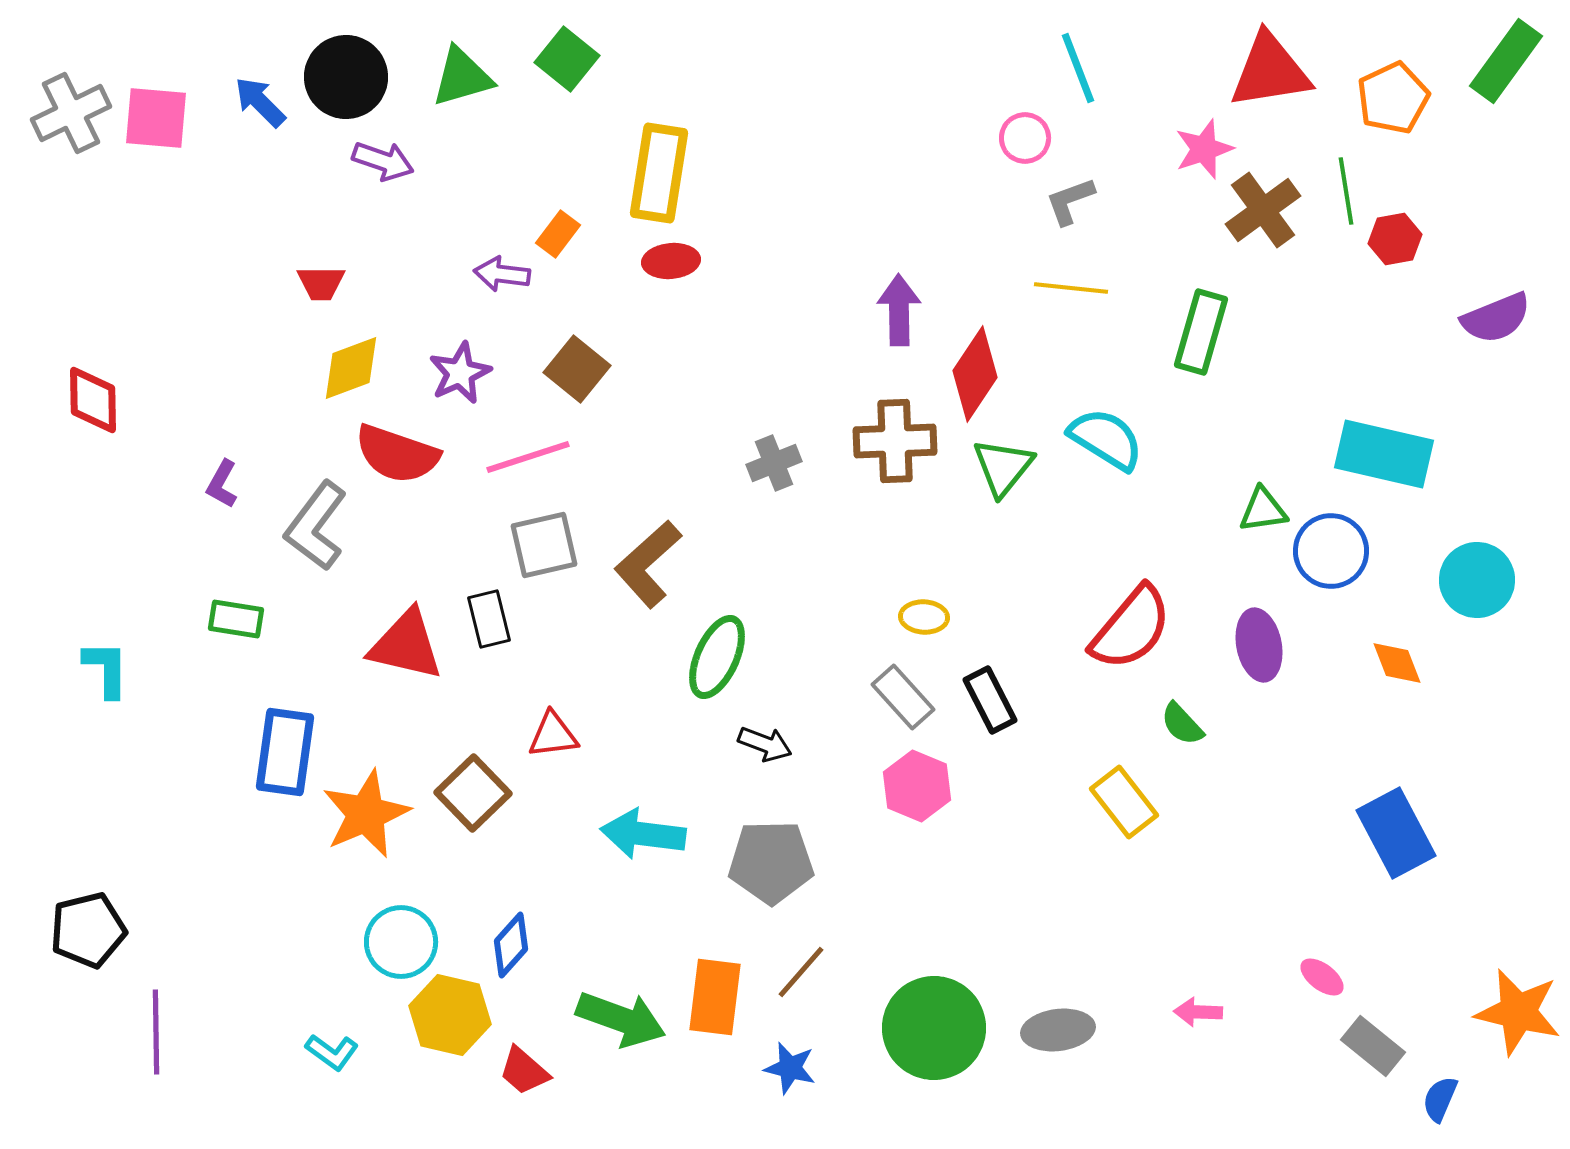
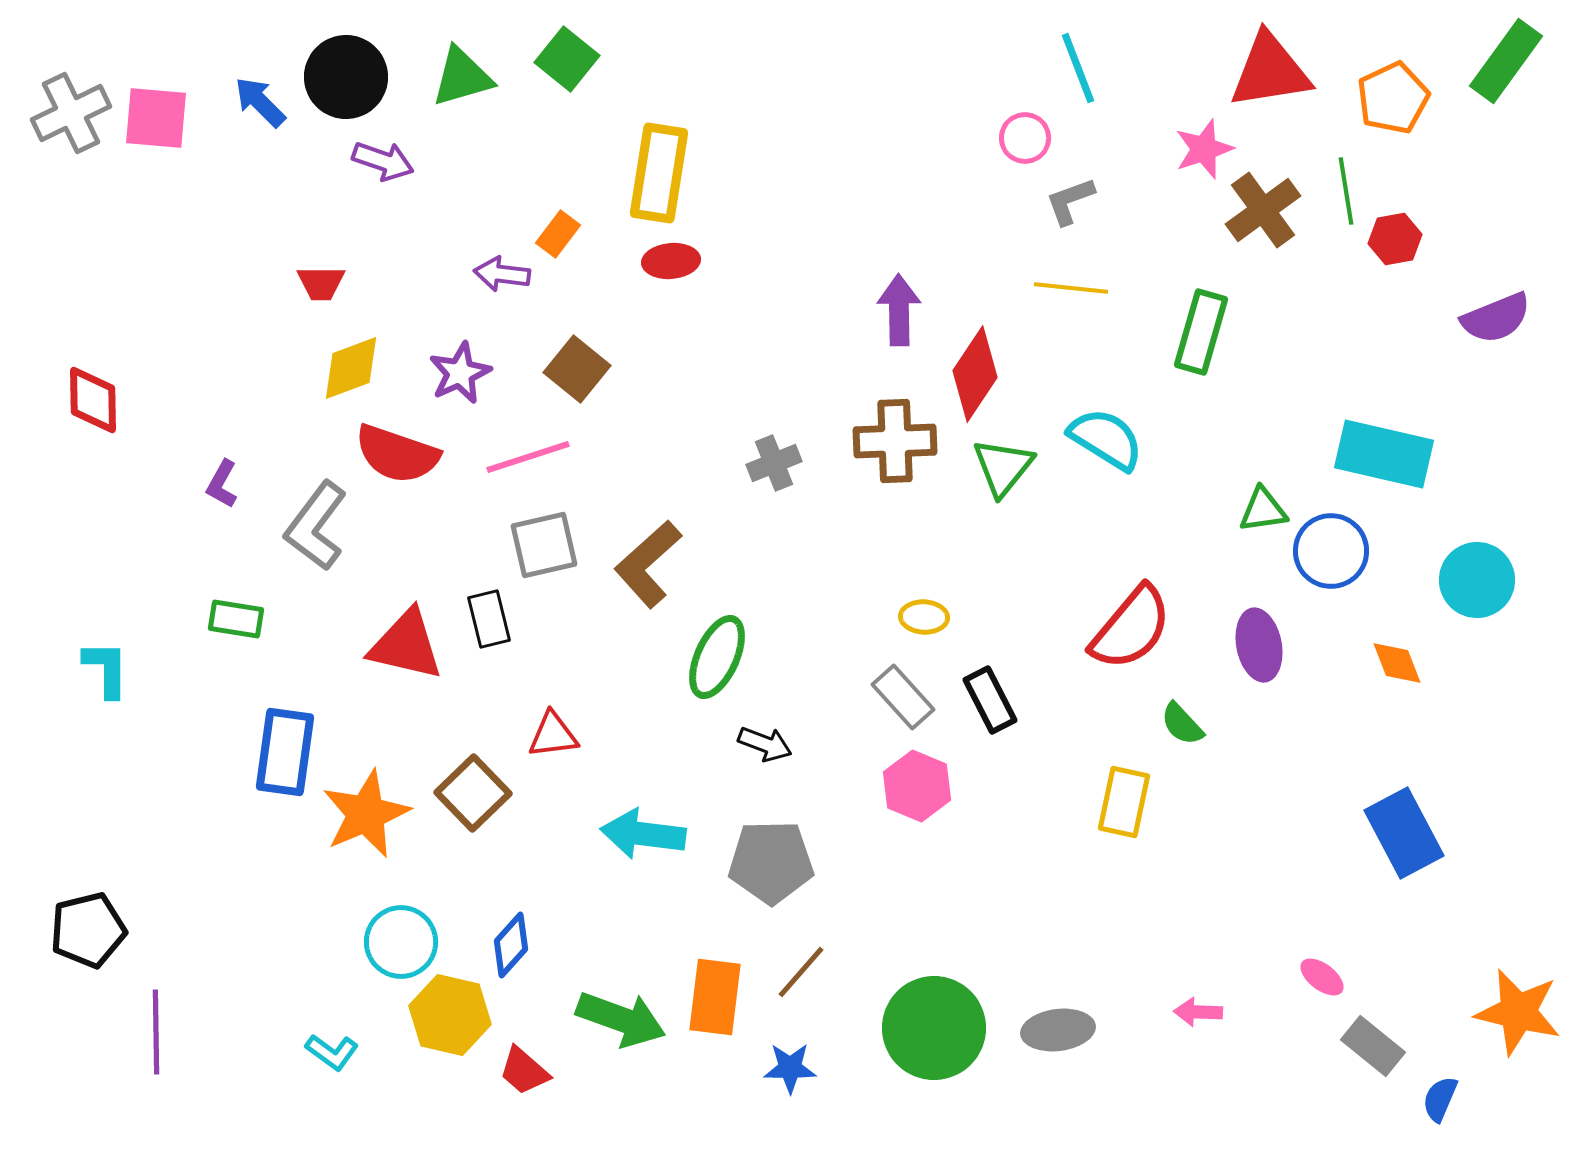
yellow rectangle at (1124, 802): rotated 50 degrees clockwise
blue rectangle at (1396, 833): moved 8 px right
blue star at (790, 1068): rotated 14 degrees counterclockwise
